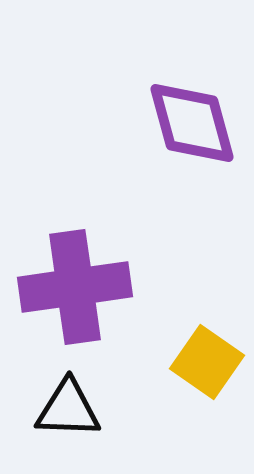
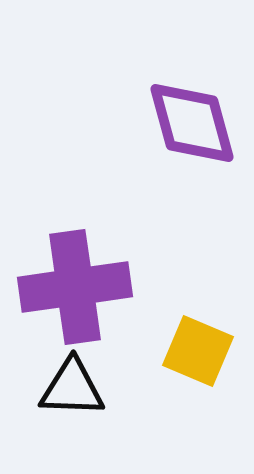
yellow square: moved 9 px left, 11 px up; rotated 12 degrees counterclockwise
black triangle: moved 4 px right, 21 px up
